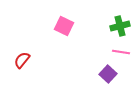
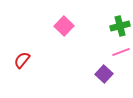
pink square: rotated 18 degrees clockwise
pink line: rotated 30 degrees counterclockwise
purple square: moved 4 px left
